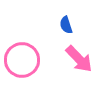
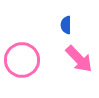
blue semicircle: rotated 18 degrees clockwise
